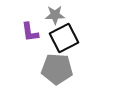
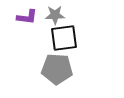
purple L-shape: moved 3 px left, 15 px up; rotated 75 degrees counterclockwise
black square: rotated 20 degrees clockwise
